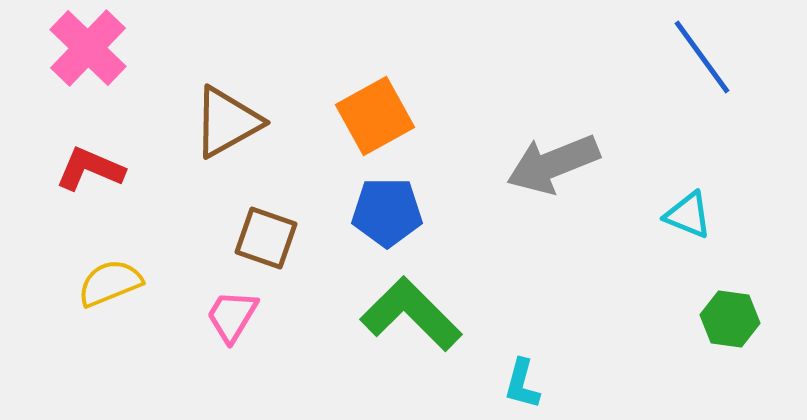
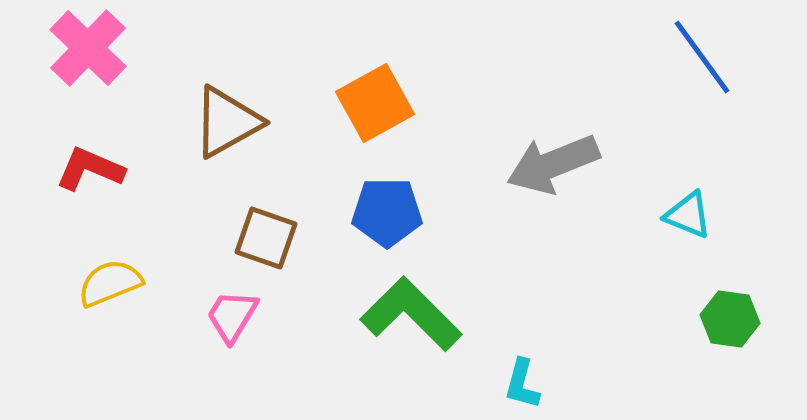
orange square: moved 13 px up
